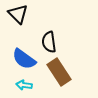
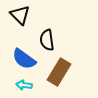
black triangle: moved 2 px right, 1 px down
black semicircle: moved 2 px left, 2 px up
brown rectangle: rotated 64 degrees clockwise
